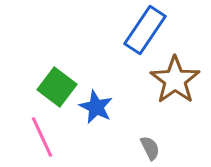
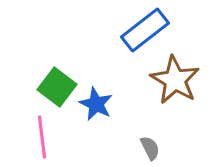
blue rectangle: rotated 18 degrees clockwise
brown star: rotated 6 degrees counterclockwise
blue star: moved 3 px up
pink line: rotated 18 degrees clockwise
